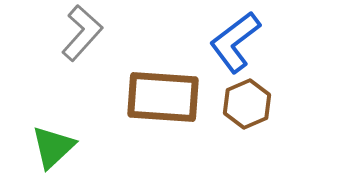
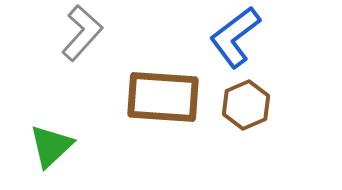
blue L-shape: moved 5 px up
brown hexagon: moved 1 px left, 1 px down
green triangle: moved 2 px left, 1 px up
